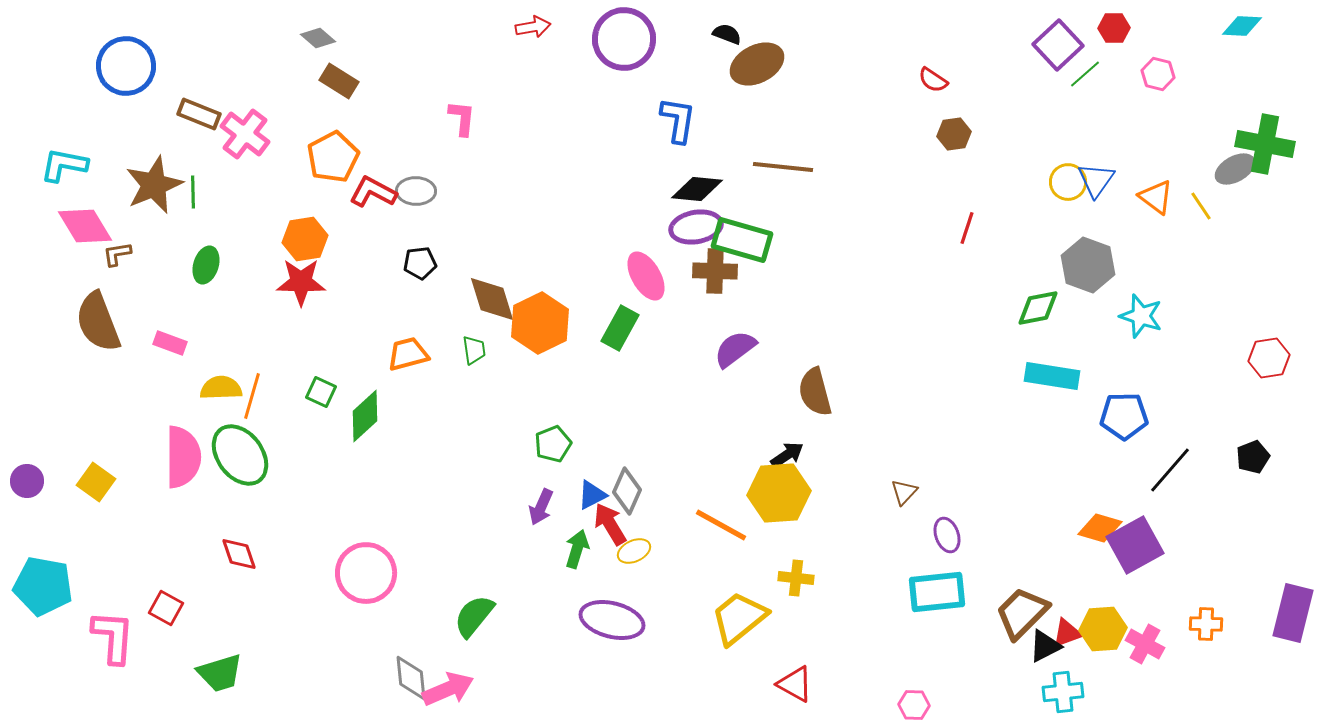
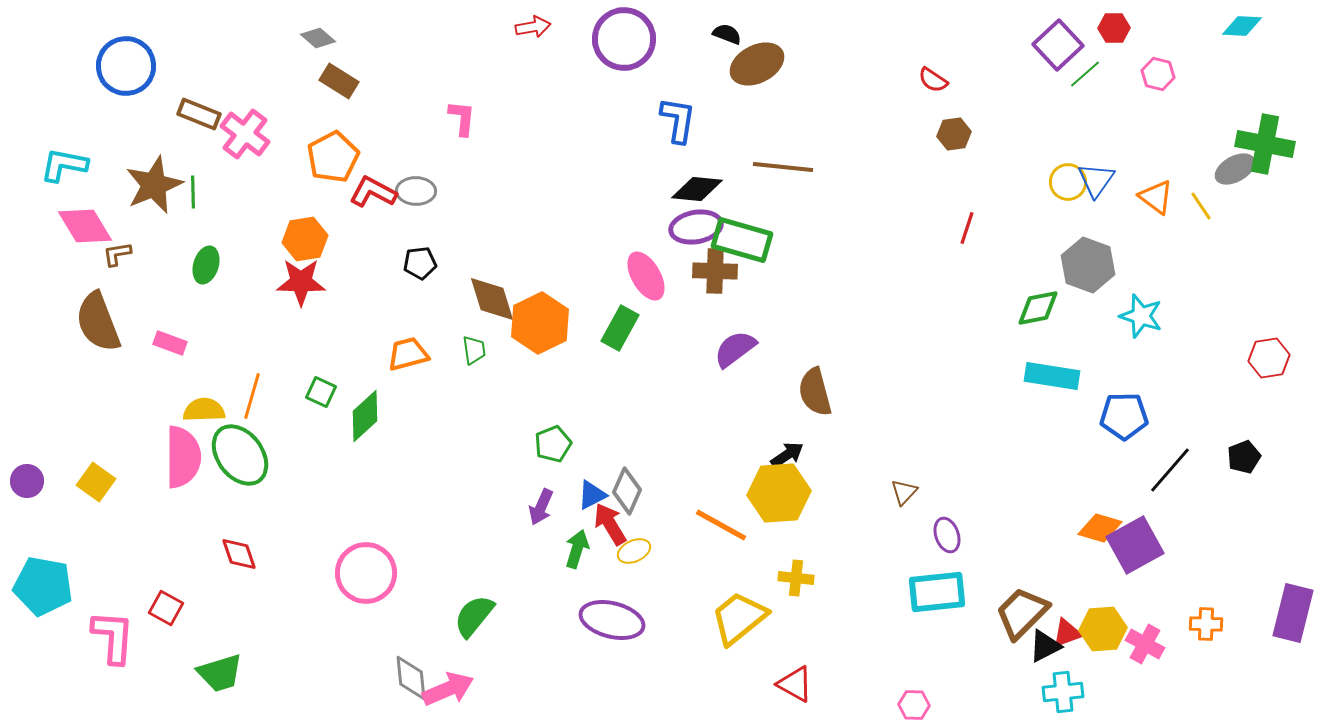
yellow semicircle at (221, 388): moved 17 px left, 22 px down
black pentagon at (1253, 457): moved 9 px left
